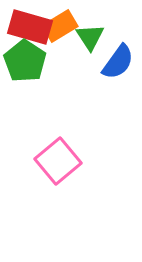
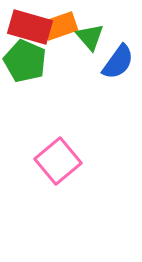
orange rectangle: rotated 12 degrees clockwise
green triangle: rotated 8 degrees counterclockwise
green pentagon: rotated 9 degrees counterclockwise
